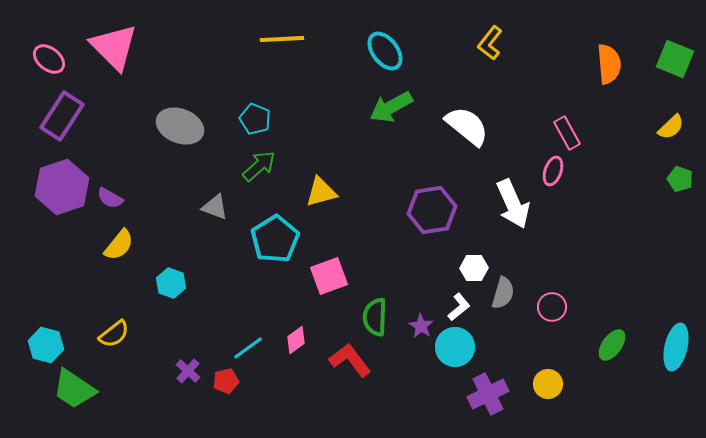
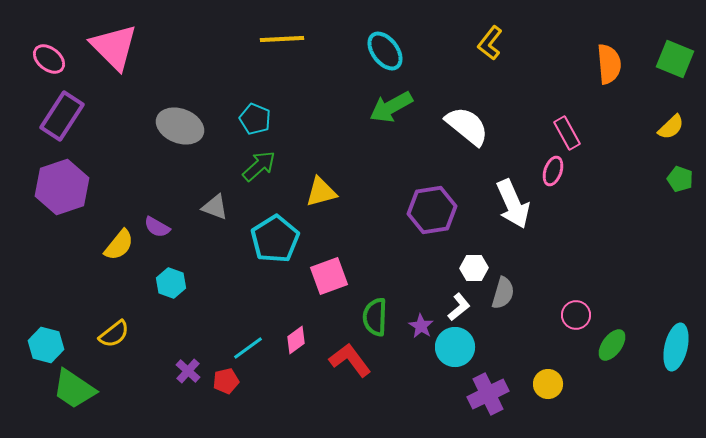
purple semicircle at (110, 198): moved 47 px right, 29 px down
pink circle at (552, 307): moved 24 px right, 8 px down
